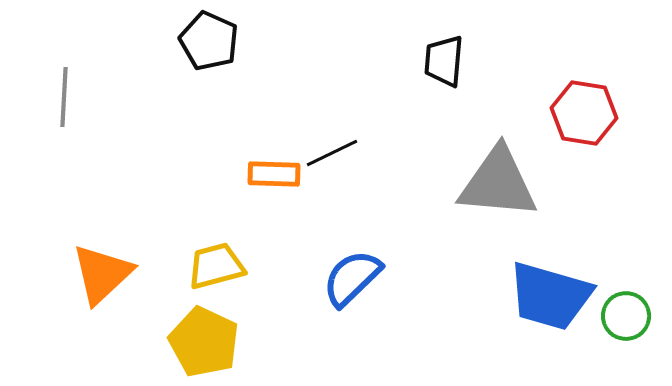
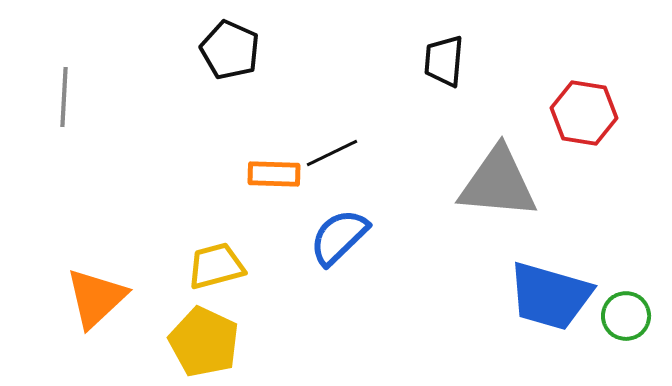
black pentagon: moved 21 px right, 9 px down
orange triangle: moved 6 px left, 24 px down
blue semicircle: moved 13 px left, 41 px up
